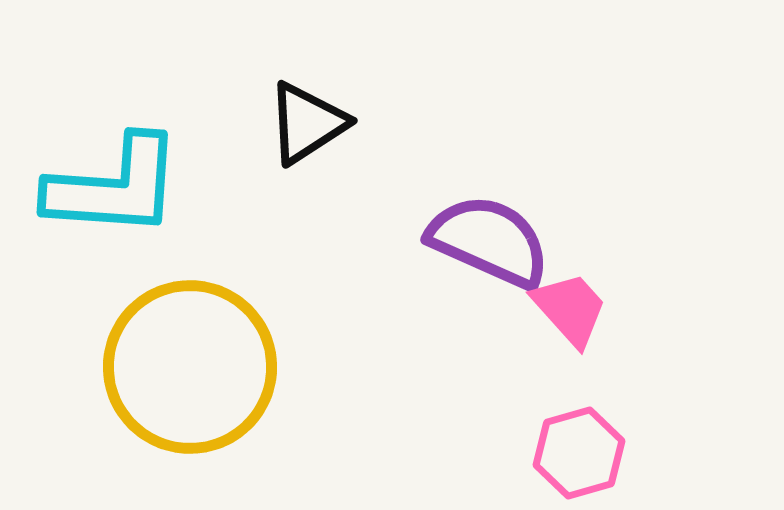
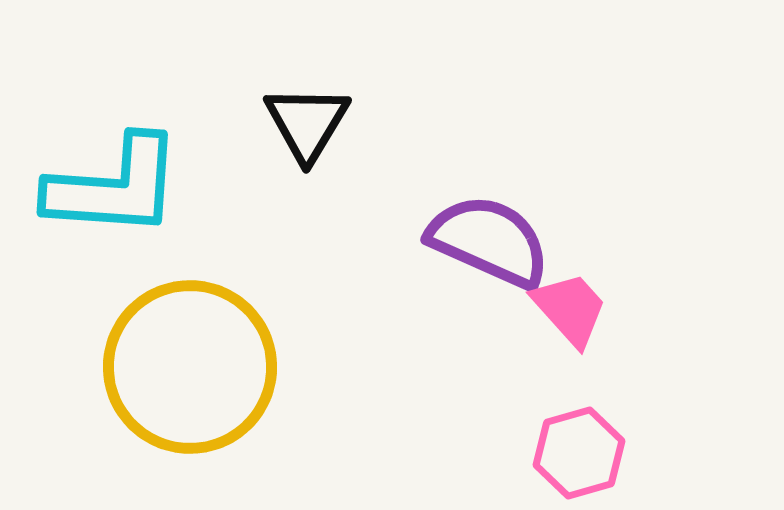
black triangle: rotated 26 degrees counterclockwise
